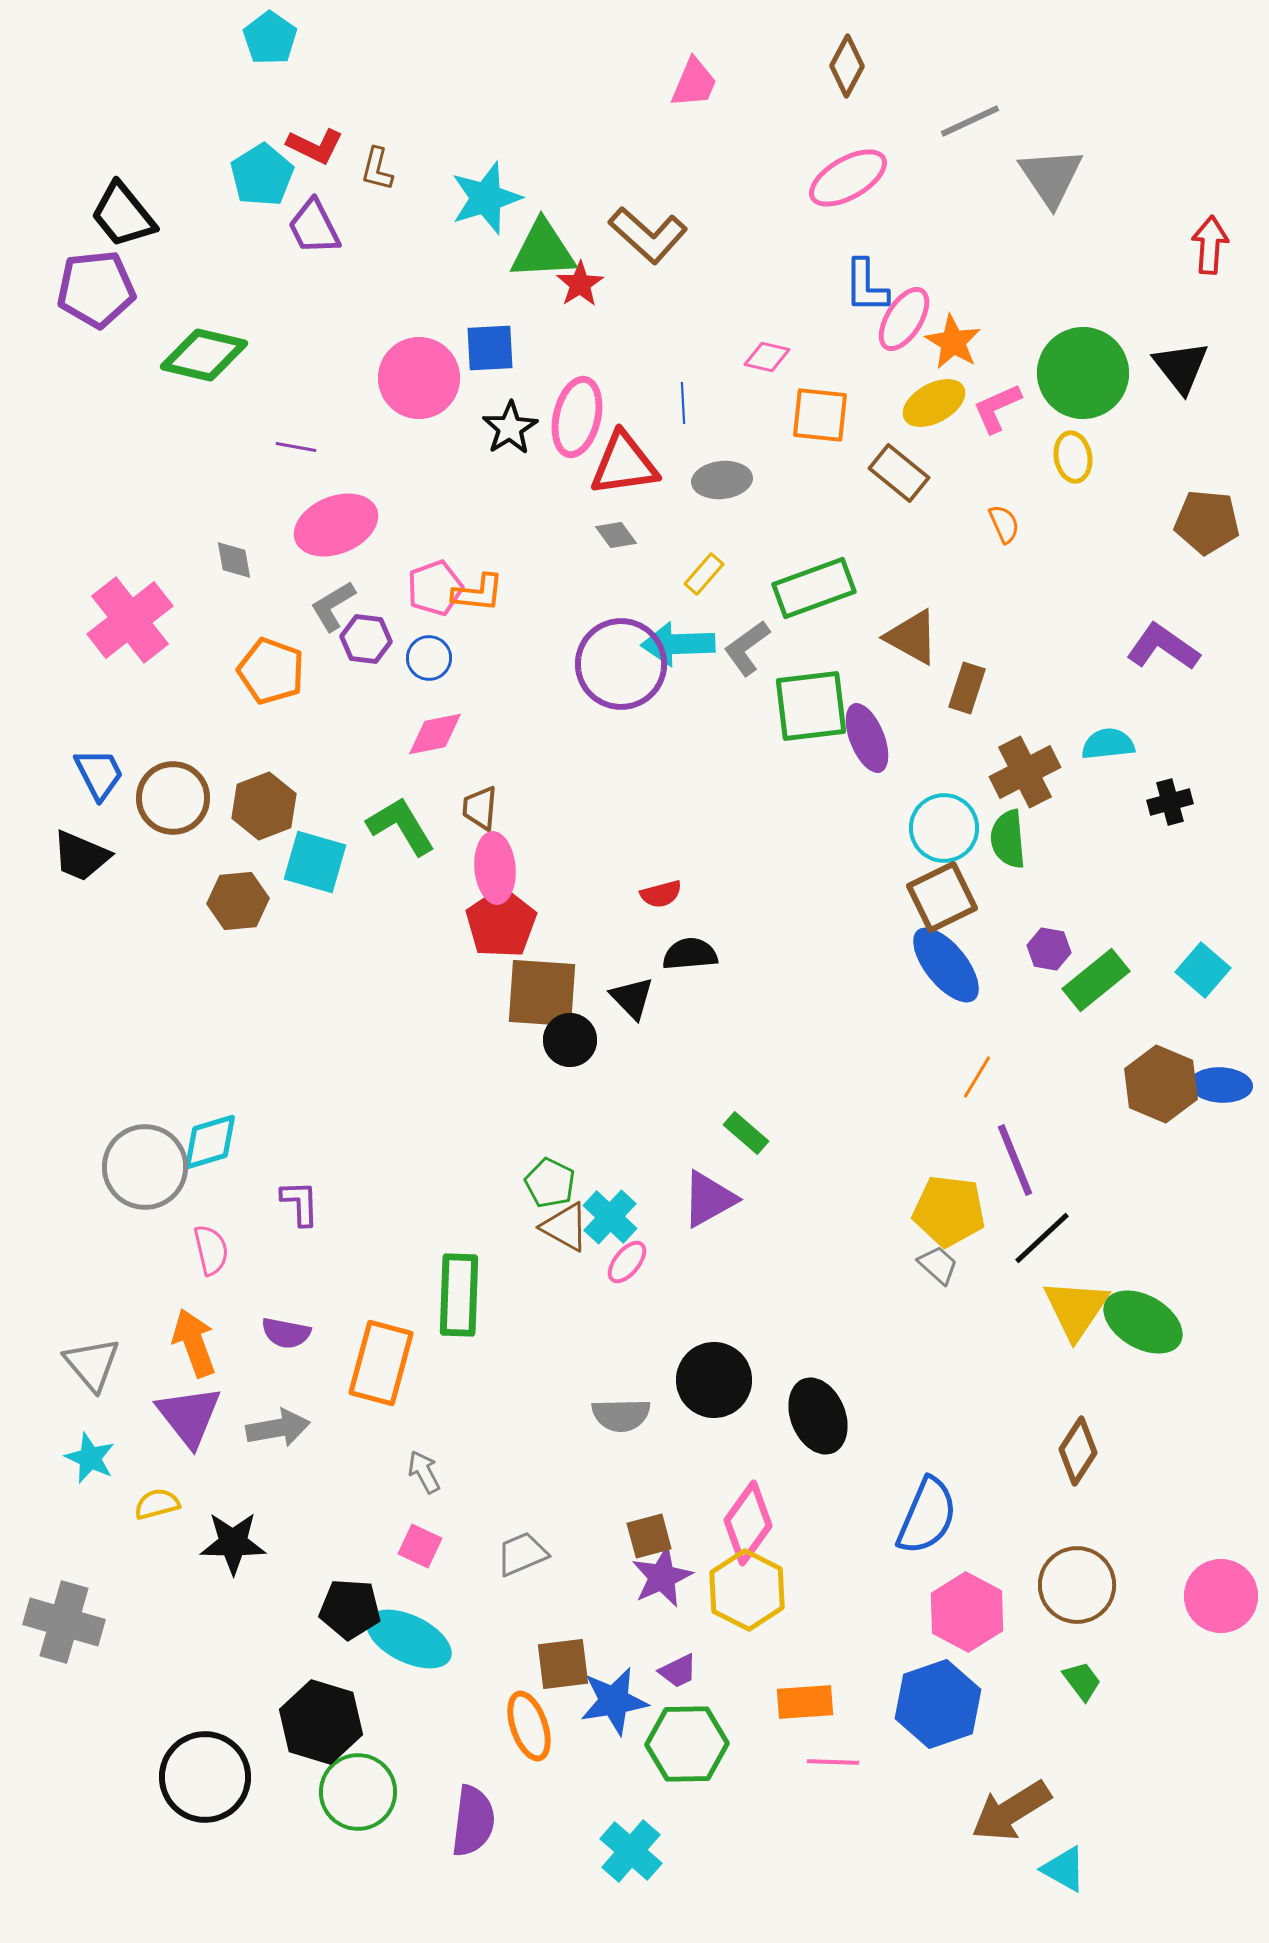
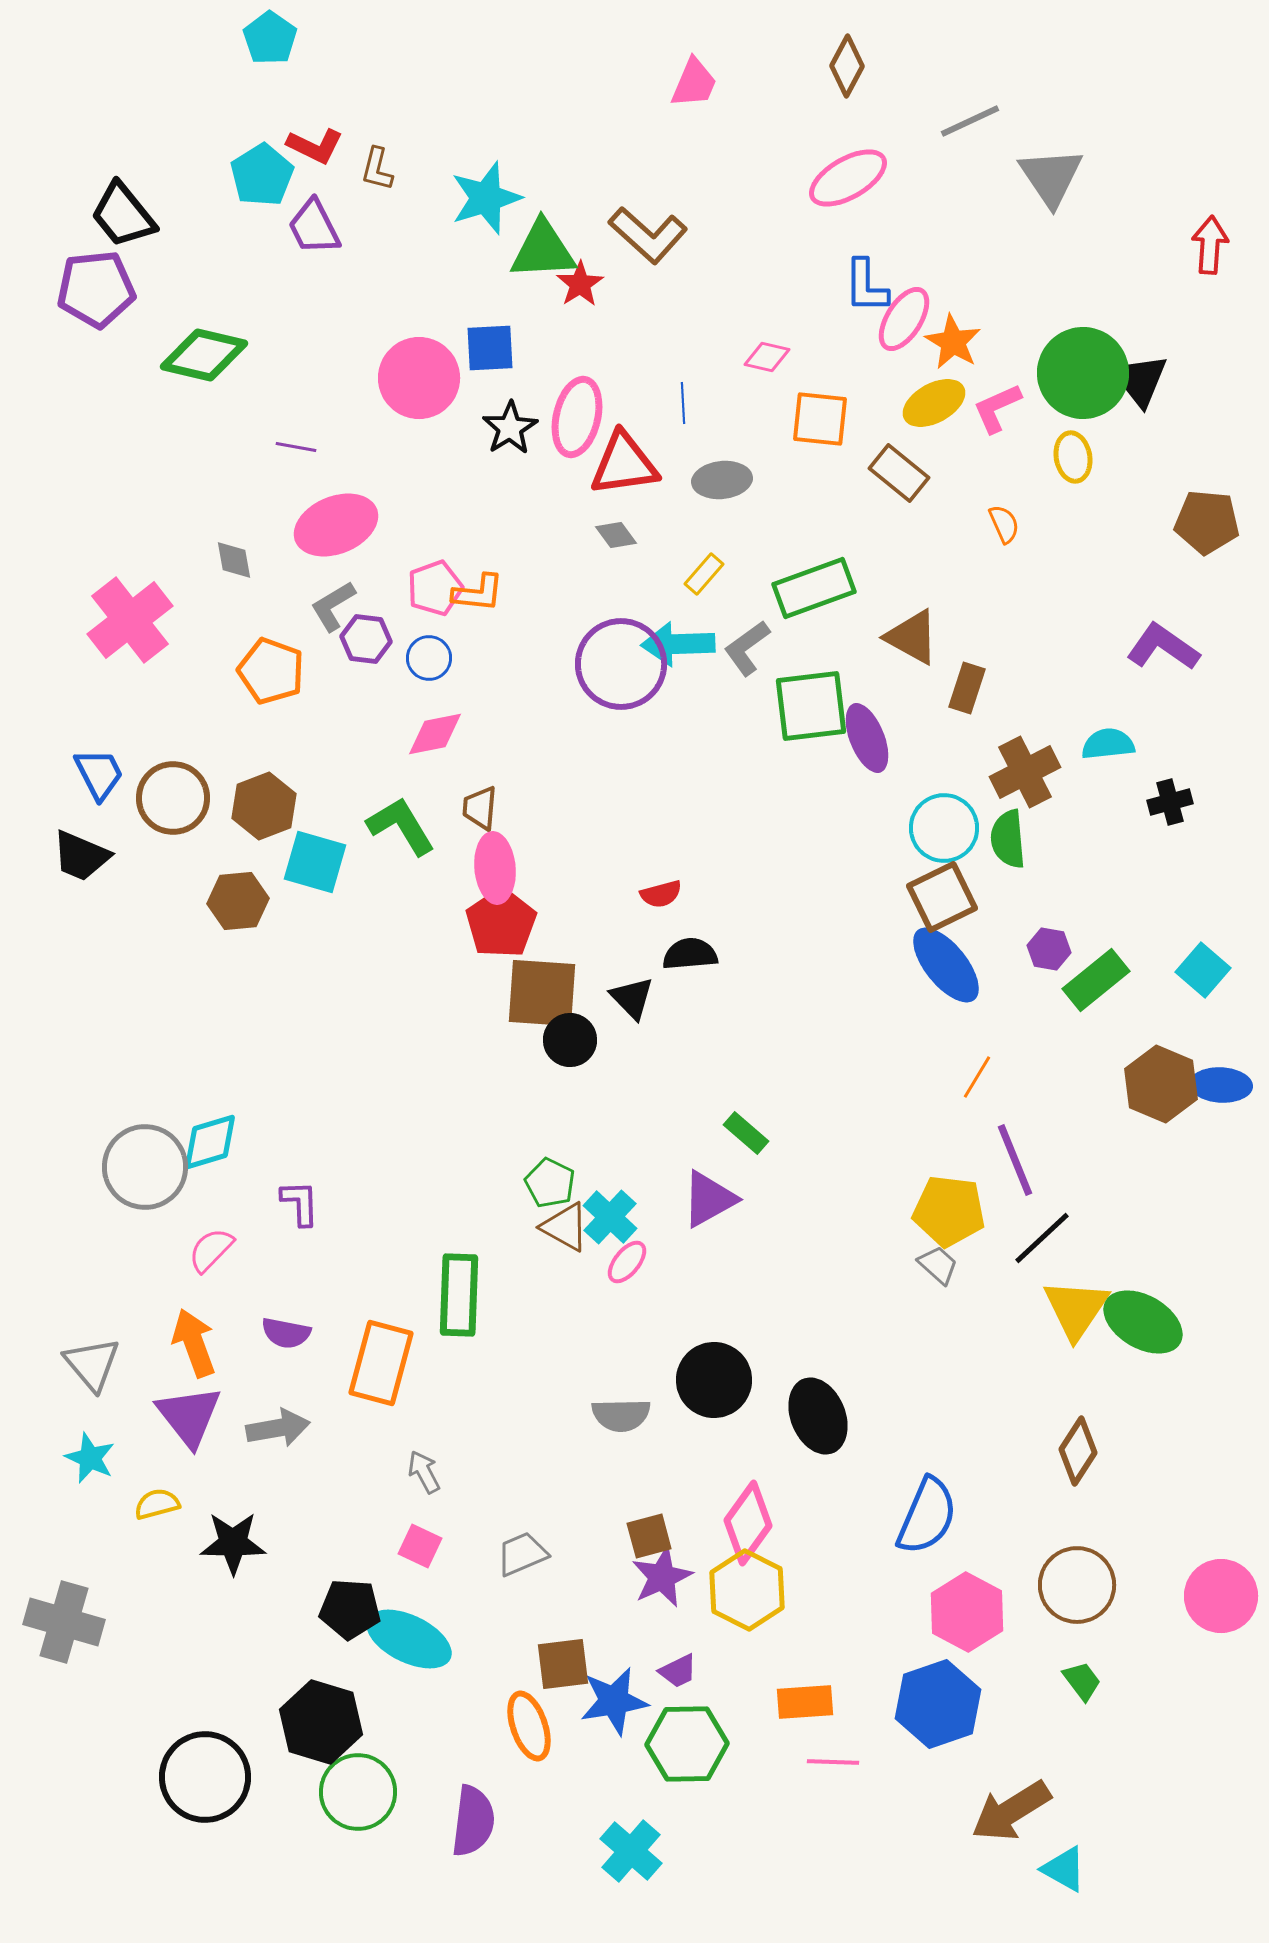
black triangle at (1181, 367): moved 41 px left, 13 px down
orange square at (820, 415): moved 4 px down
pink semicircle at (211, 1250): rotated 123 degrees counterclockwise
